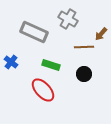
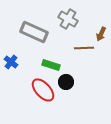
brown arrow: rotated 16 degrees counterclockwise
brown line: moved 1 px down
black circle: moved 18 px left, 8 px down
